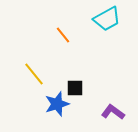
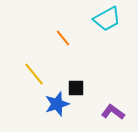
orange line: moved 3 px down
black square: moved 1 px right
